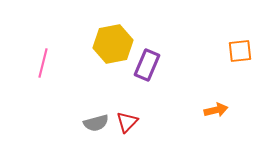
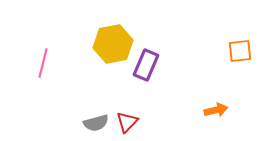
purple rectangle: moved 1 px left
